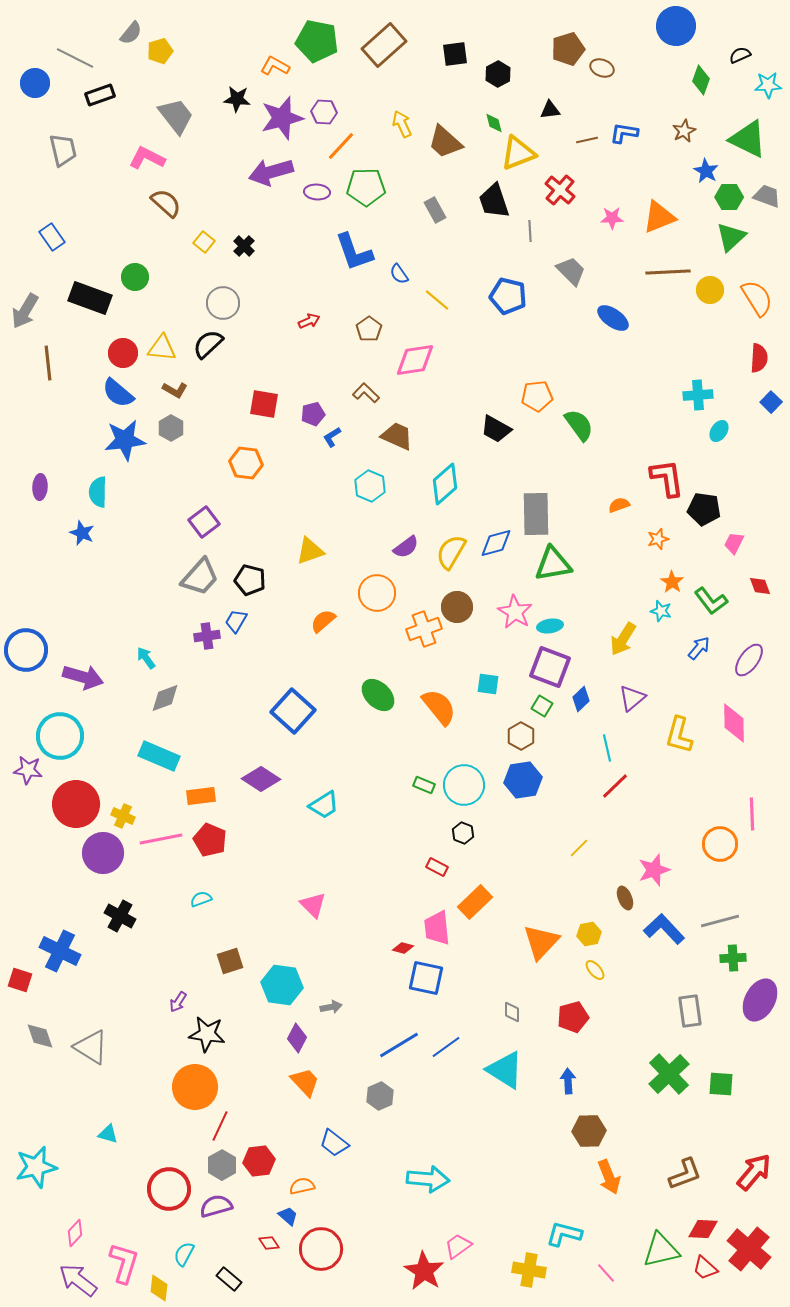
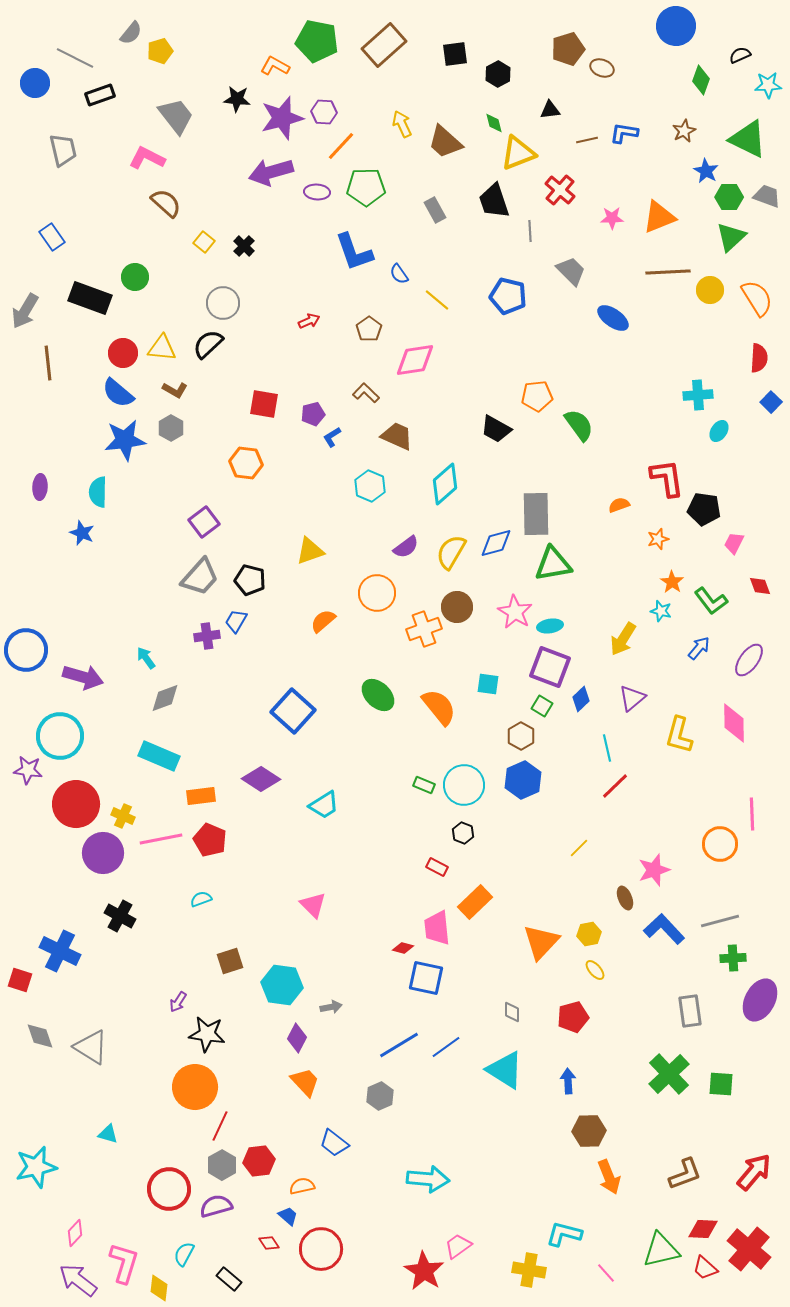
blue hexagon at (523, 780): rotated 15 degrees counterclockwise
